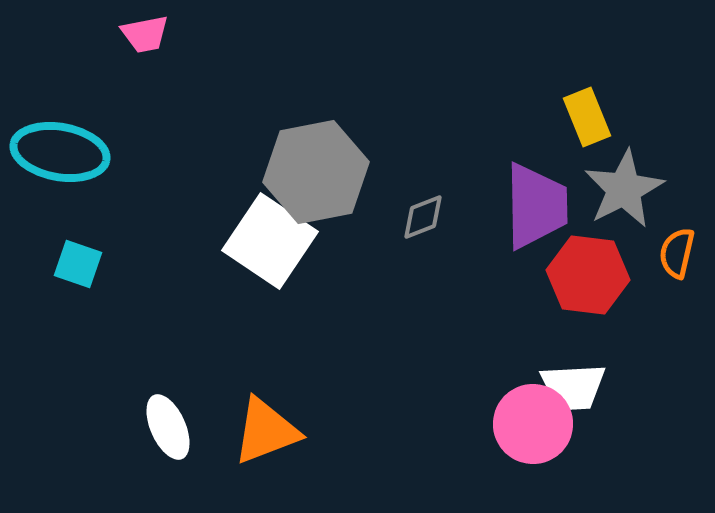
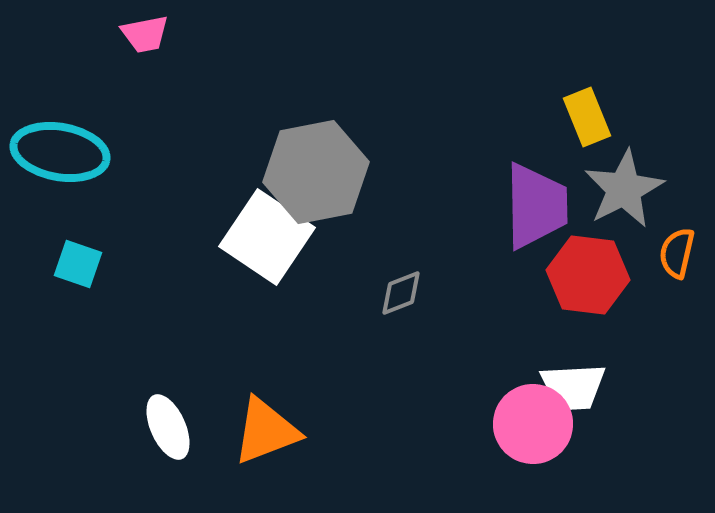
gray diamond: moved 22 px left, 76 px down
white square: moved 3 px left, 4 px up
